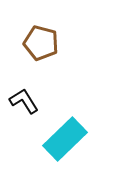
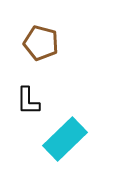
black L-shape: moved 4 px right; rotated 148 degrees counterclockwise
